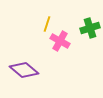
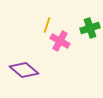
yellow line: moved 1 px down
